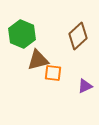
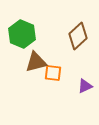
brown triangle: moved 2 px left, 2 px down
